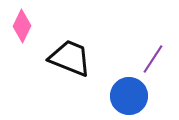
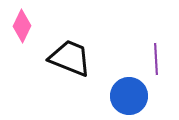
purple line: moved 3 px right; rotated 36 degrees counterclockwise
